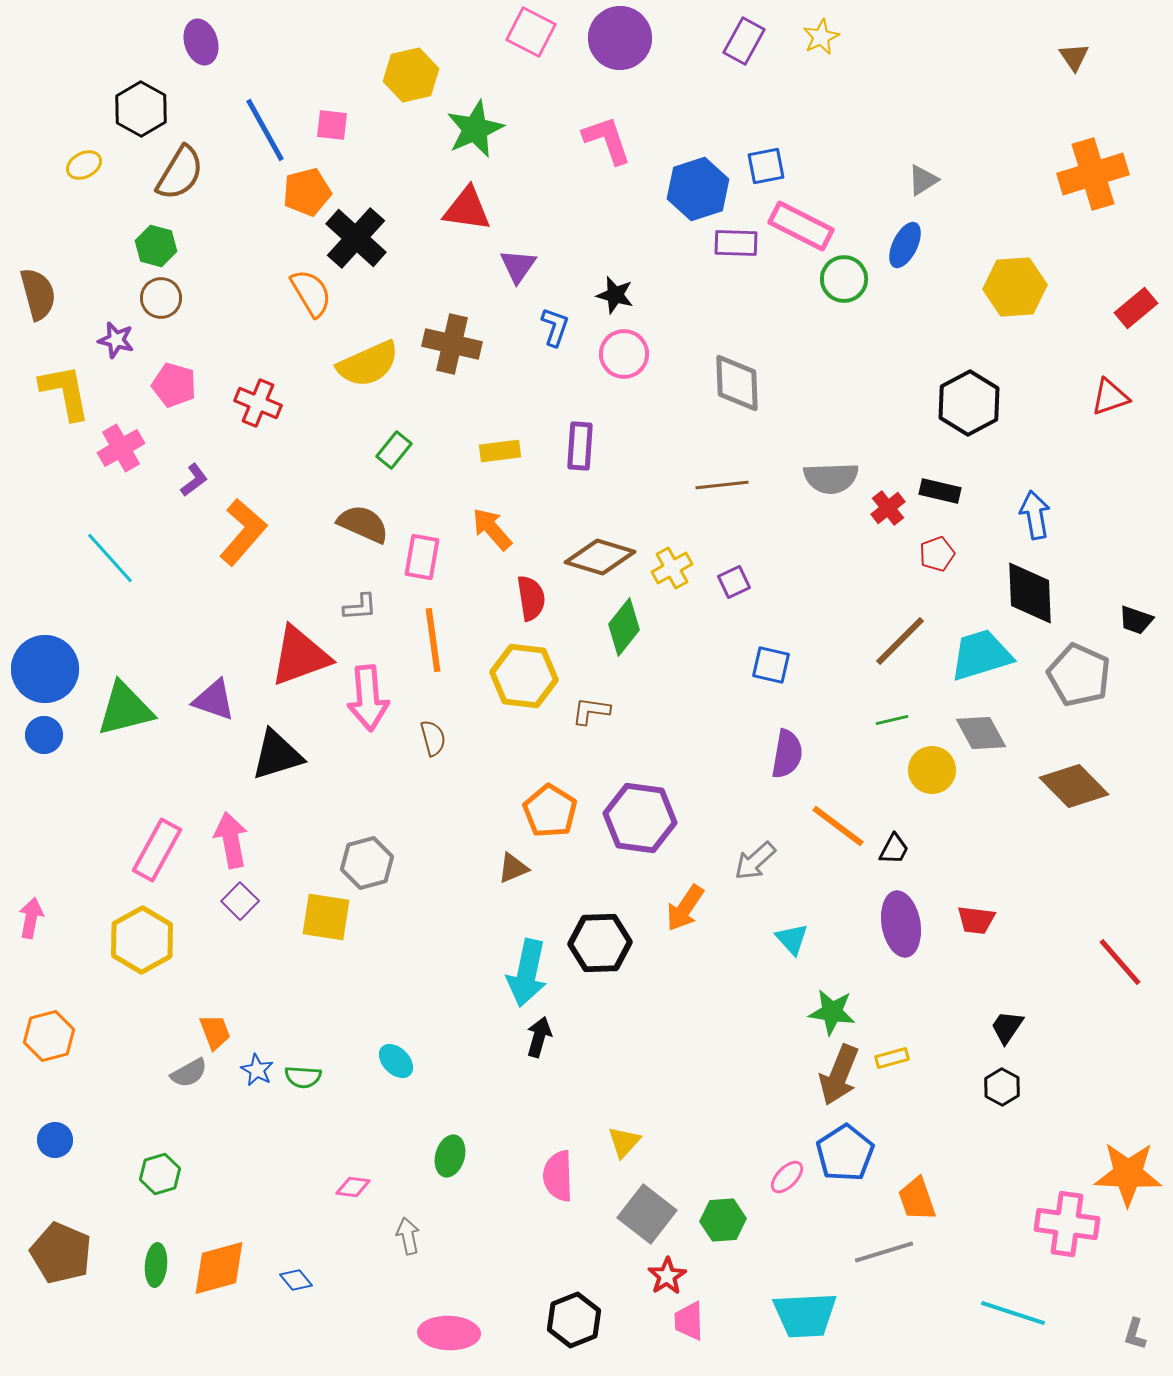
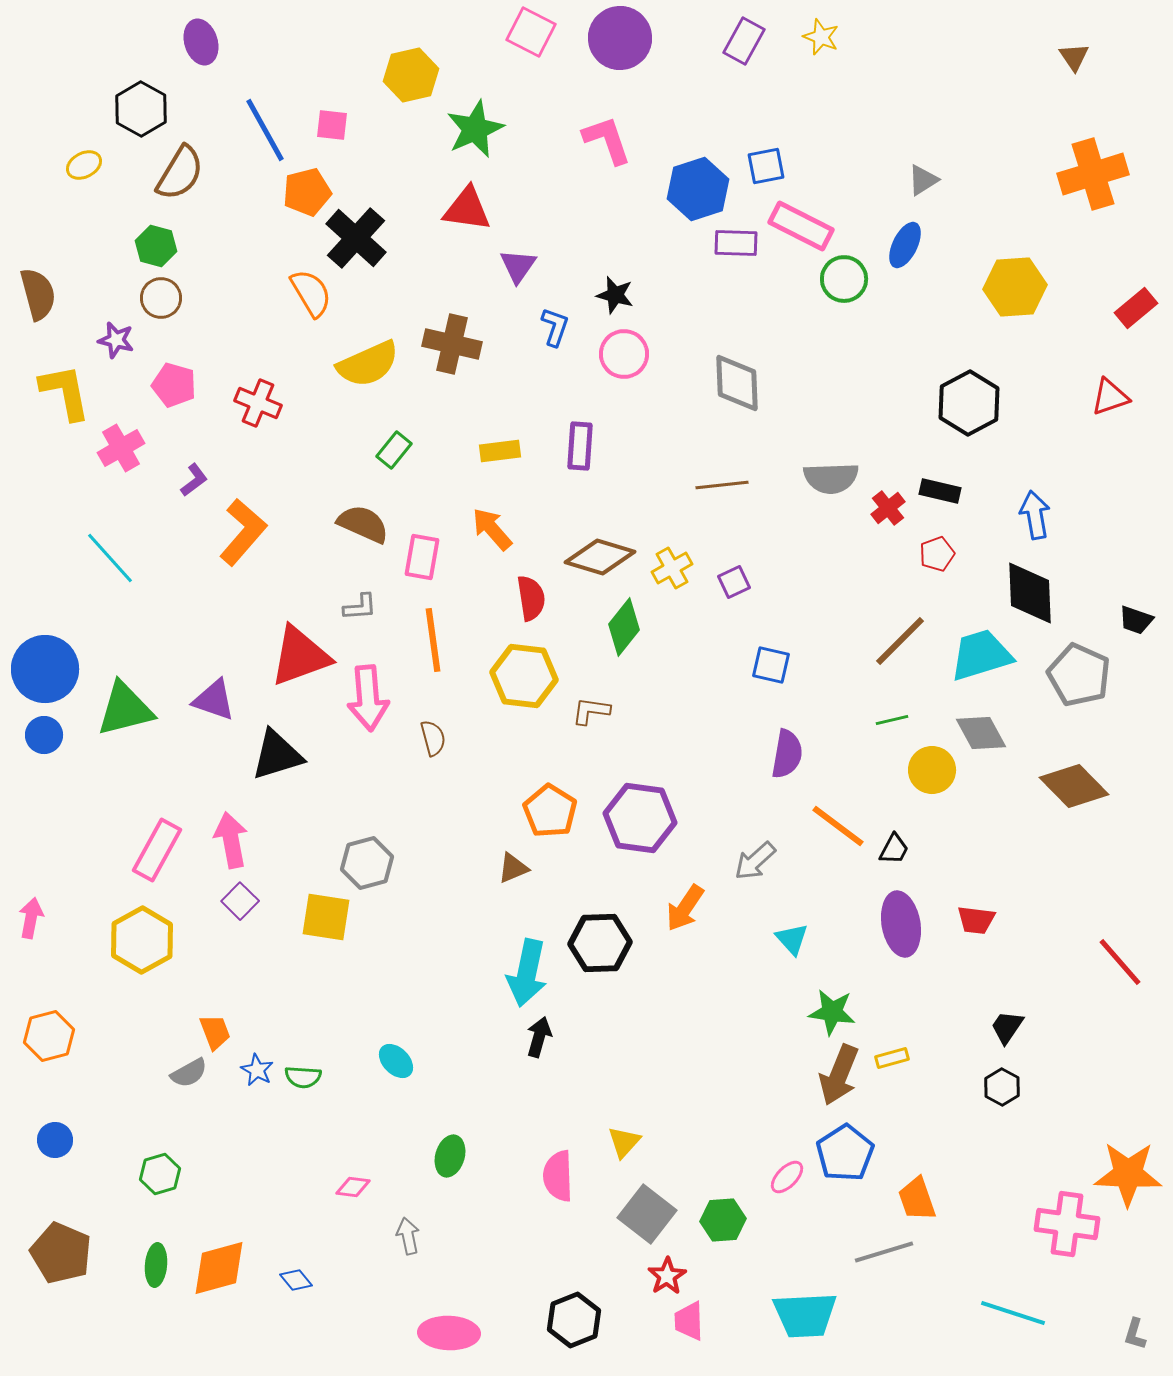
yellow star at (821, 37): rotated 24 degrees counterclockwise
